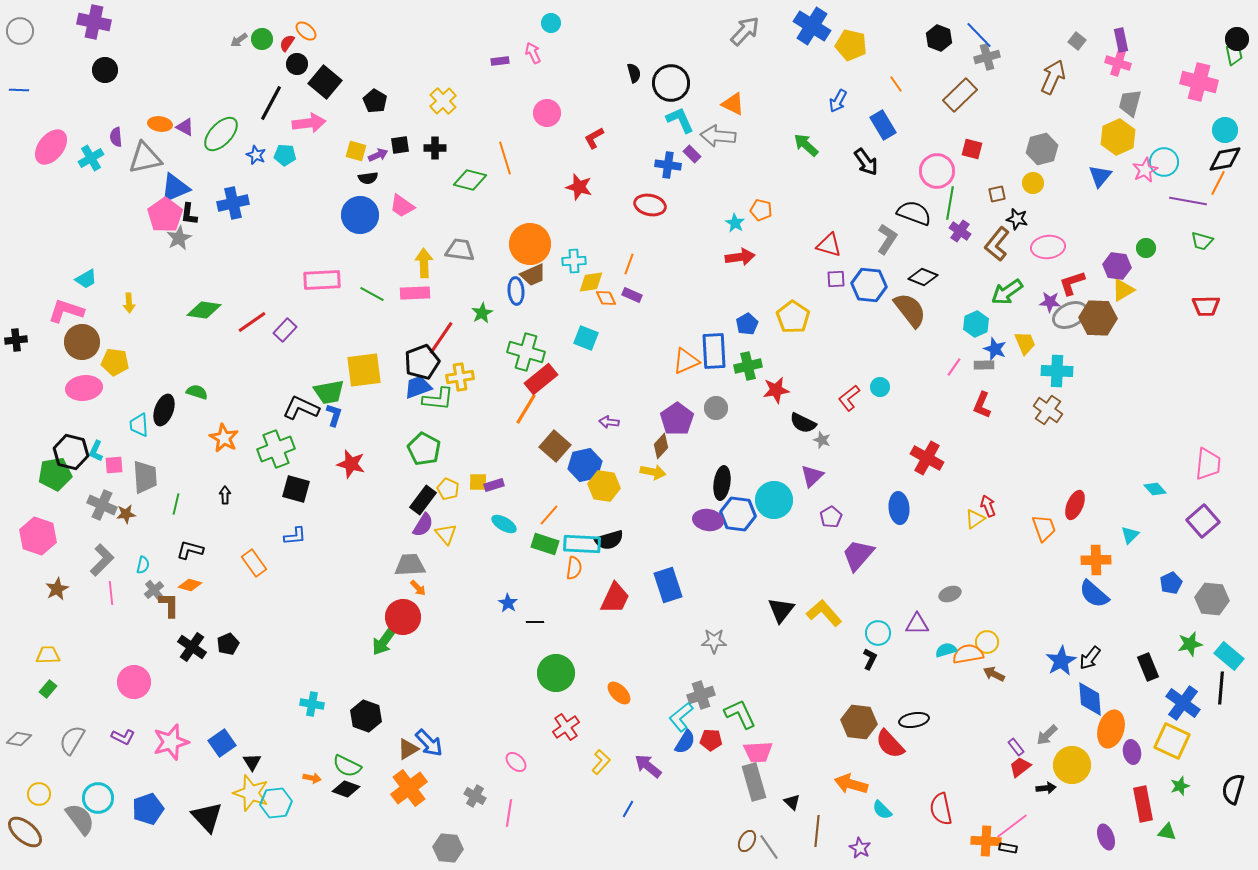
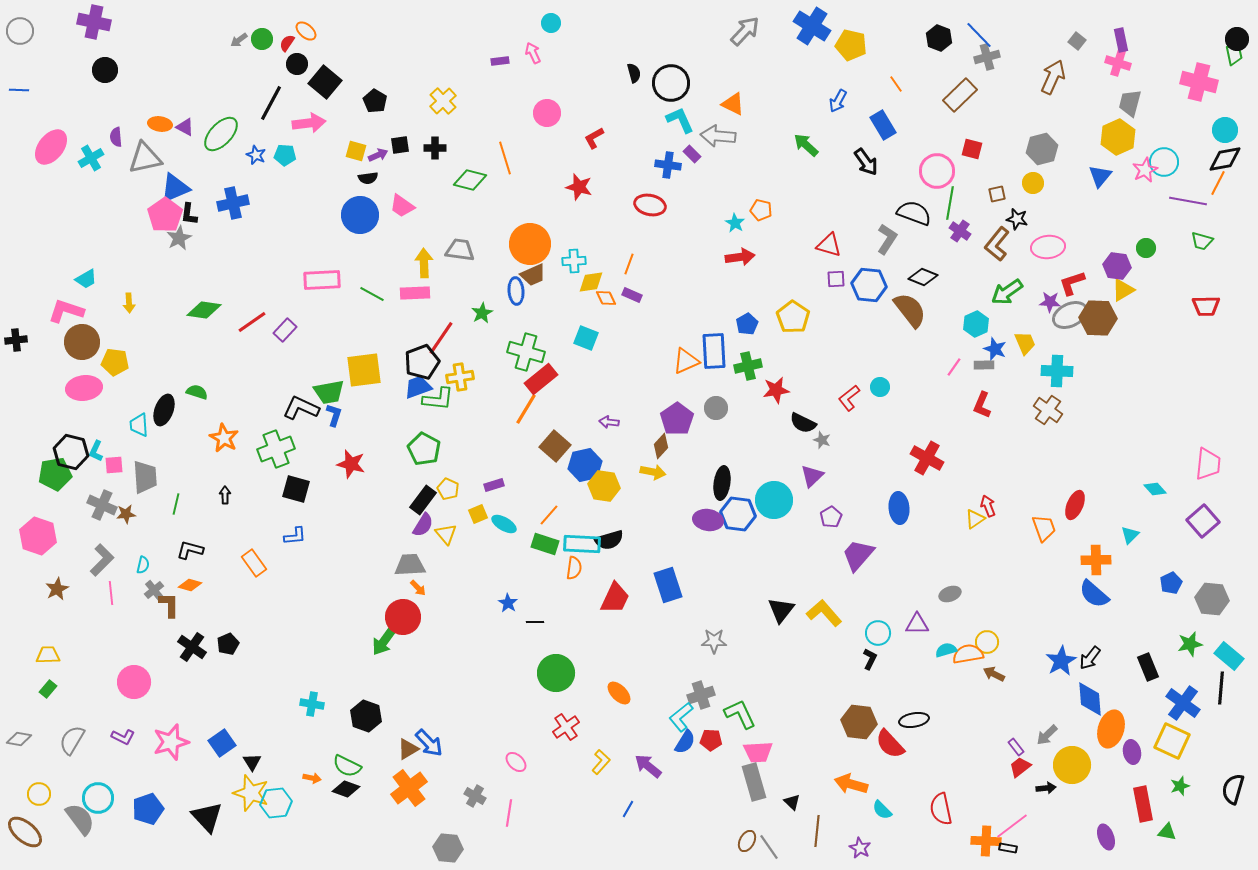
yellow square at (478, 482): moved 32 px down; rotated 24 degrees counterclockwise
